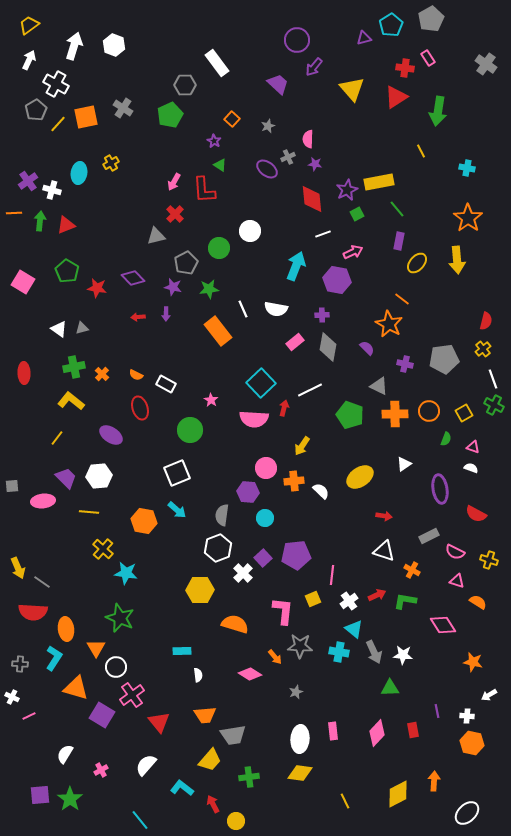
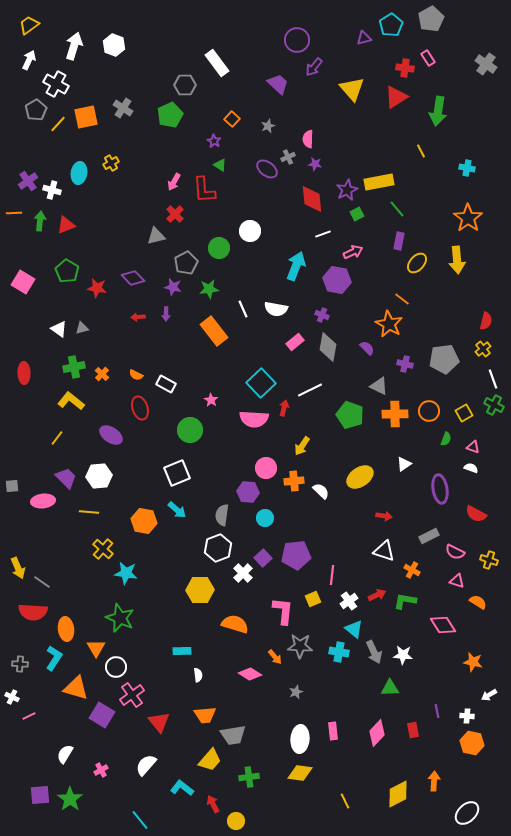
purple cross at (322, 315): rotated 24 degrees clockwise
orange rectangle at (218, 331): moved 4 px left
